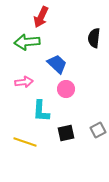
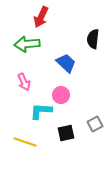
black semicircle: moved 1 px left, 1 px down
green arrow: moved 2 px down
blue trapezoid: moved 9 px right, 1 px up
pink arrow: rotated 72 degrees clockwise
pink circle: moved 5 px left, 6 px down
cyan L-shape: rotated 90 degrees clockwise
gray square: moved 3 px left, 6 px up
